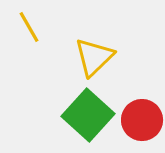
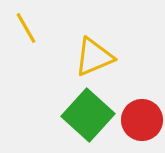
yellow line: moved 3 px left, 1 px down
yellow triangle: rotated 21 degrees clockwise
